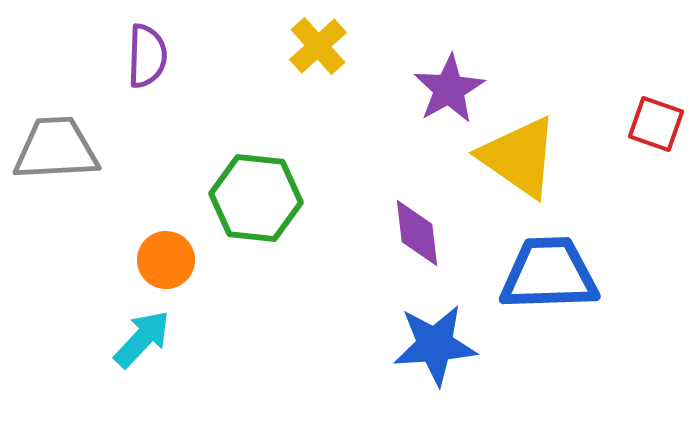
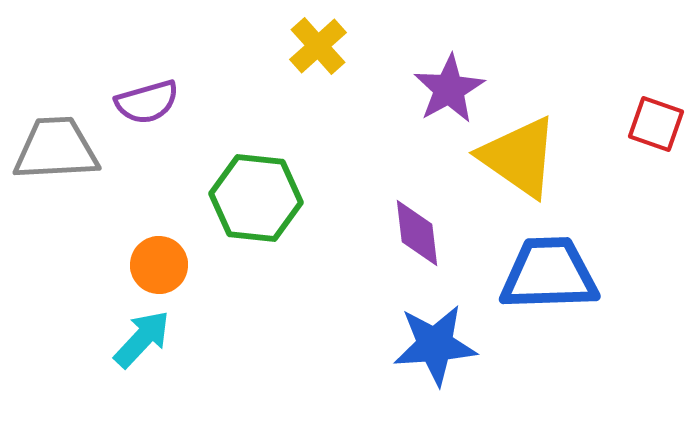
purple semicircle: moved 46 px down; rotated 72 degrees clockwise
orange circle: moved 7 px left, 5 px down
